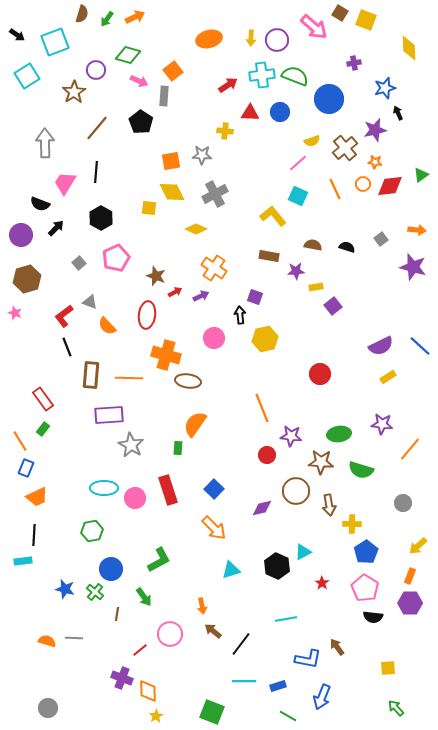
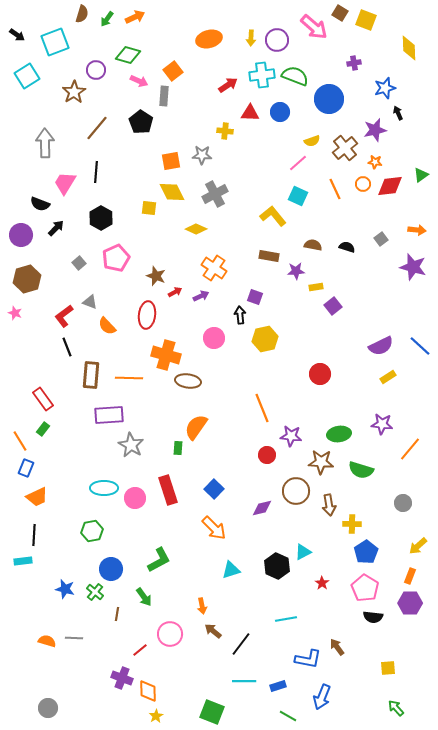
orange semicircle at (195, 424): moved 1 px right, 3 px down
